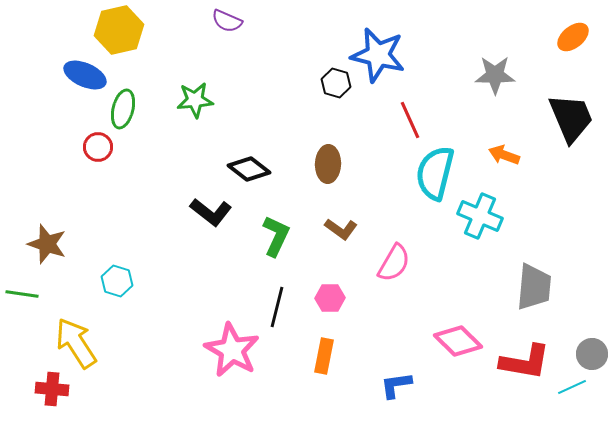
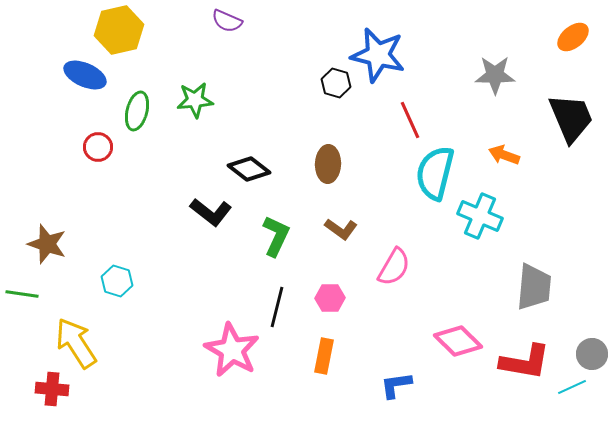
green ellipse: moved 14 px right, 2 px down
pink semicircle: moved 4 px down
